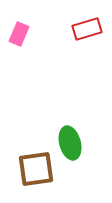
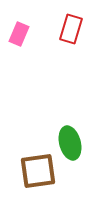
red rectangle: moved 16 px left; rotated 56 degrees counterclockwise
brown square: moved 2 px right, 2 px down
